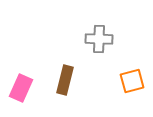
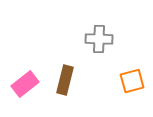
pink rectangle: moved 4 px right, 4 px up; rotated 28 degrees clockwise
